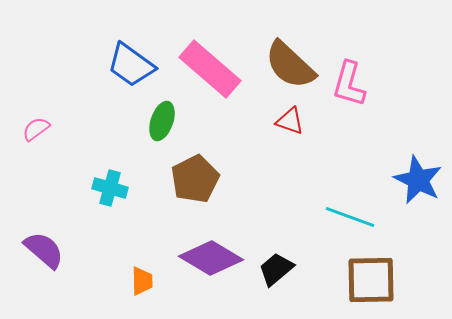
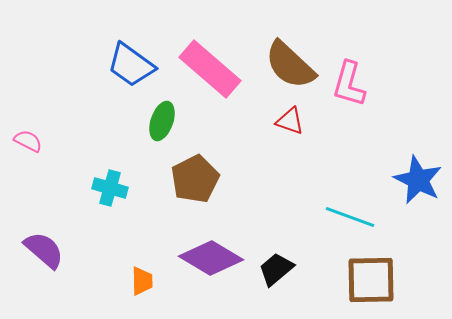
pink semicircle: moved 8 px left, 12 px down; rotated 64 degrees clockwise
